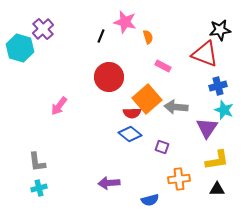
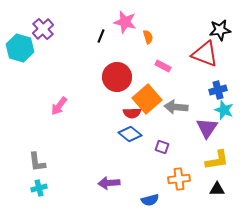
red circle: moved 8 px right
blue cross: moved 4 px down
